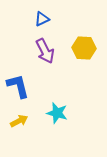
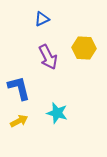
purple arrow: moved 3 px right, 6 px down
blue L-shape: moved 1 px right, 2 px down
